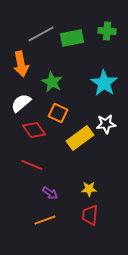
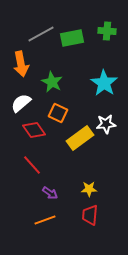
red line: rotated 25 degrees clockwise
